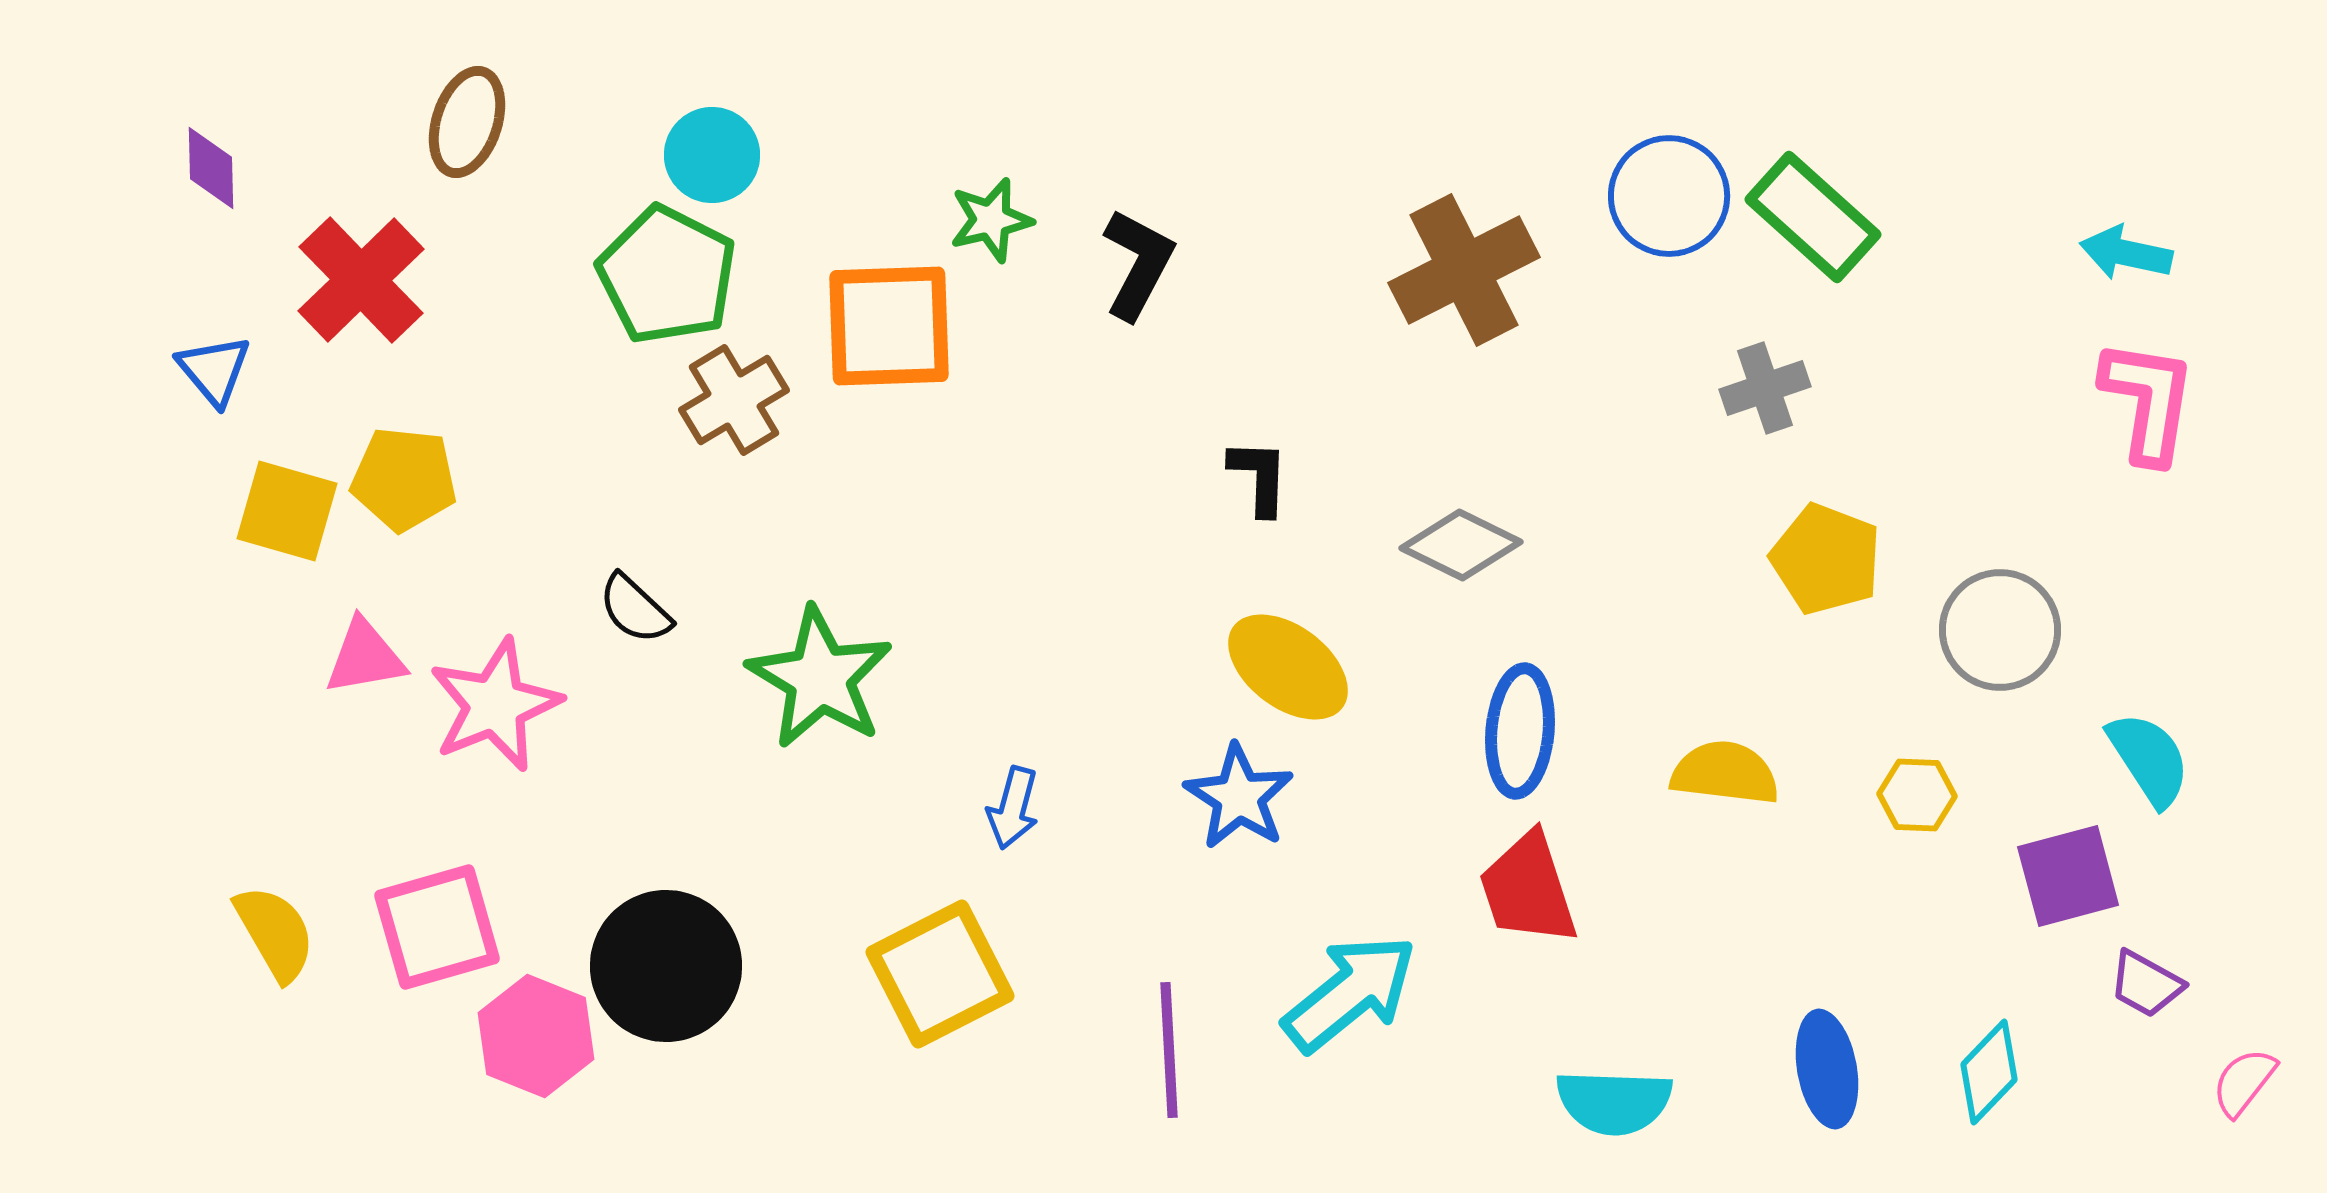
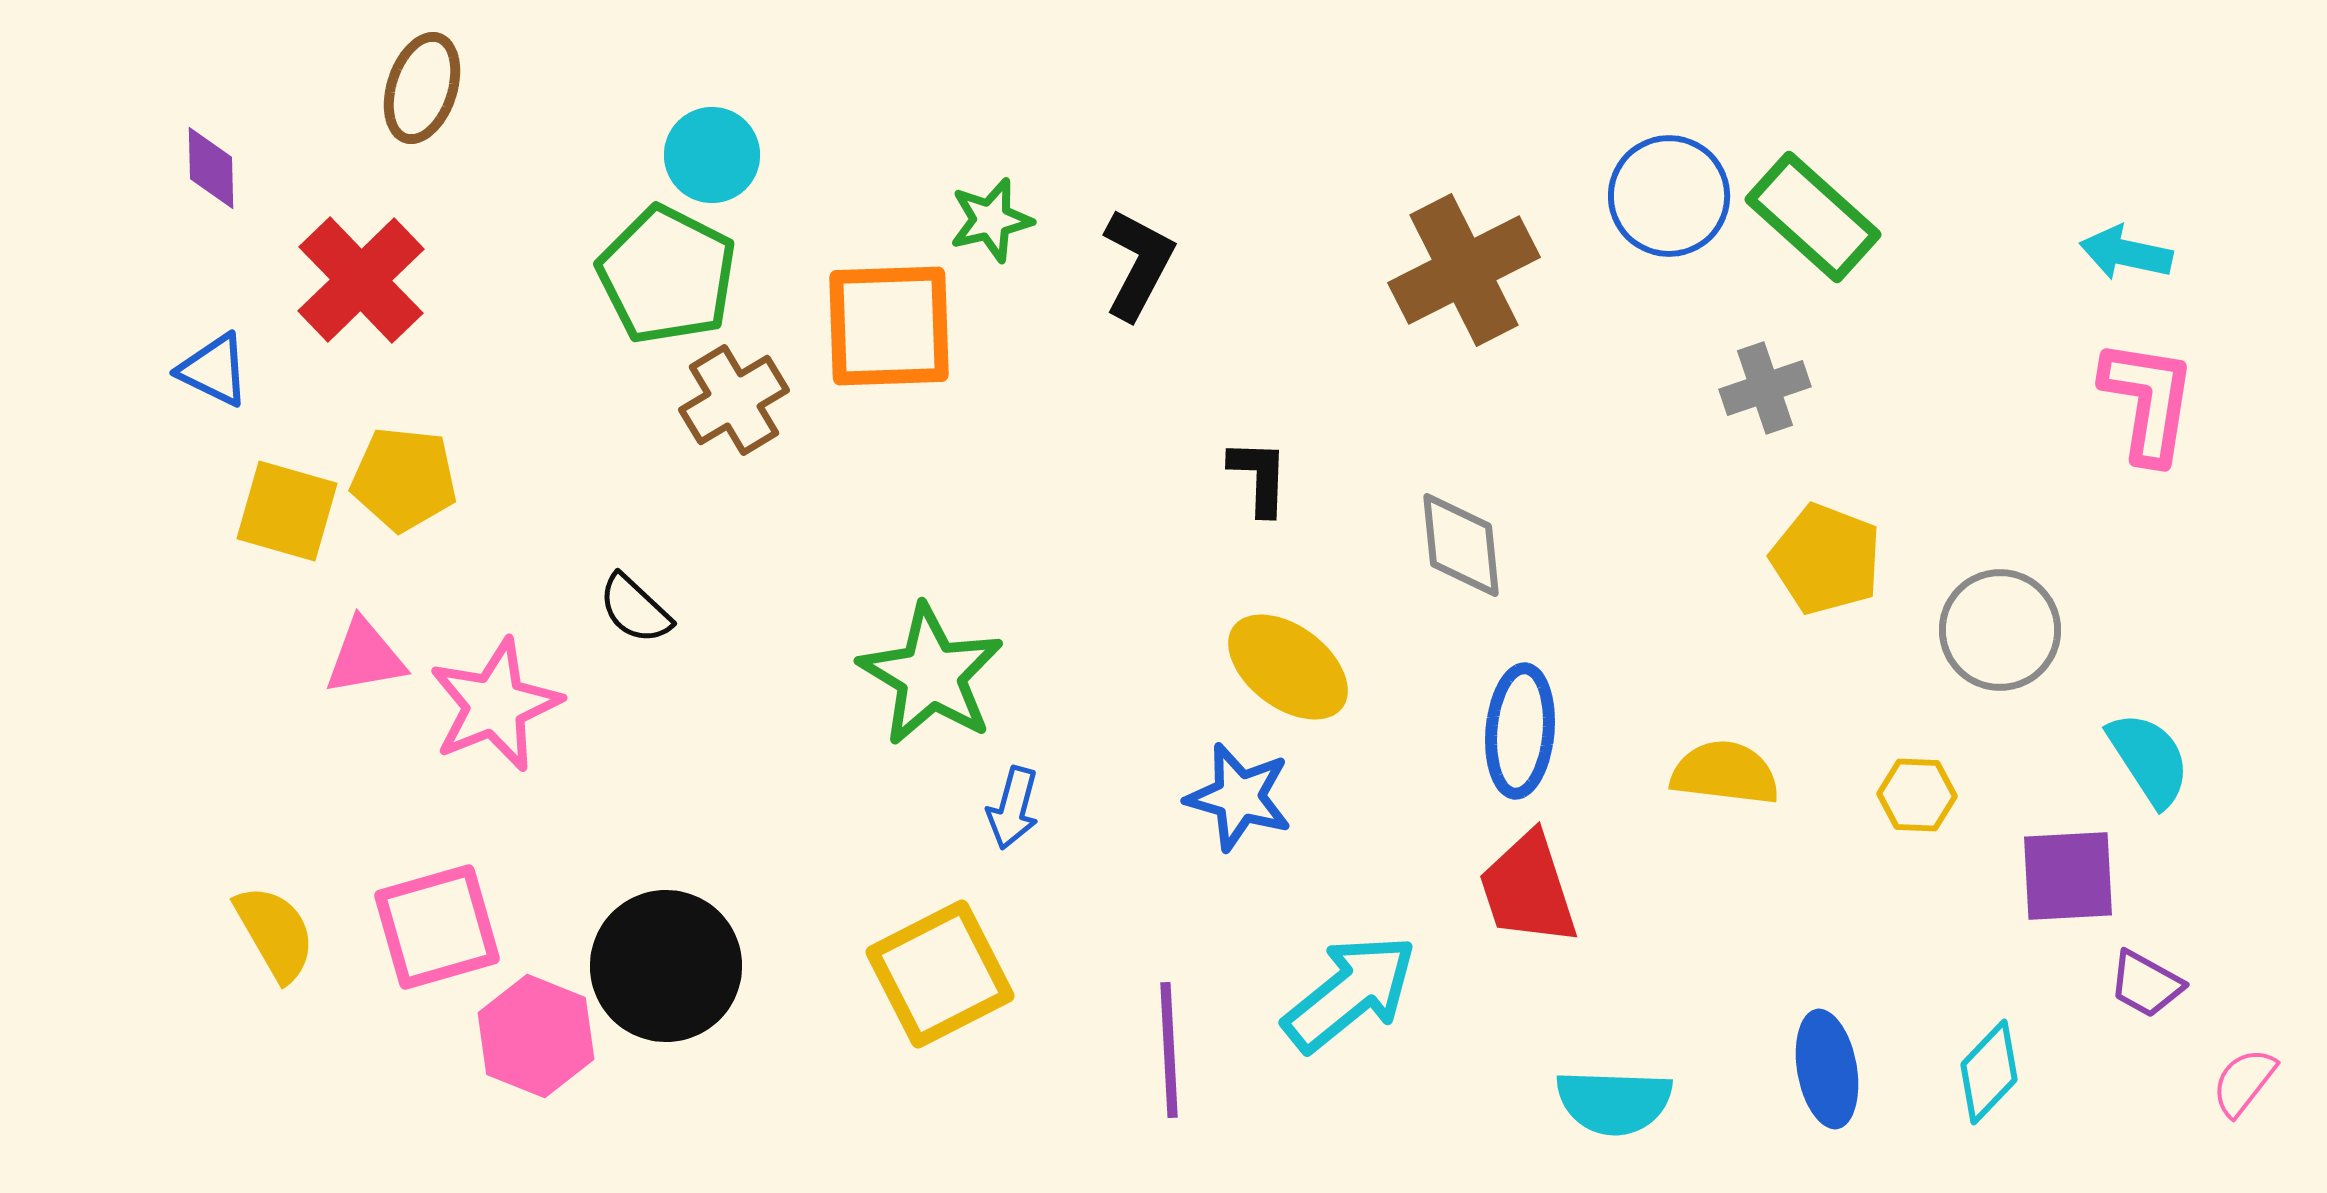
brown ellipse at (467, 122): moved 45 px left, 34 px up
blue triangle at (214, 370): rotated 24 degrees counterclockwise
gray diamond at (1461, 545): rotated 58 degrees clockwise
green star at (820, 678): moved 111 px right, 3 px up
blue star at (1239, 797): rotated 17 degrees counterclockwise
purple square at (2068, 876): rotated 12 degrees clockwise
